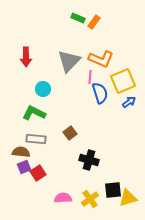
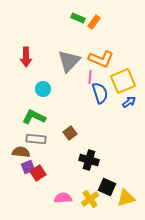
green L-shape: moved 4 px down
purple square: moved 4 px right
black square: moved 6 px left, 3 px up; rotated 30 degrees clockwise
yellow triangle: moved 2 px left
